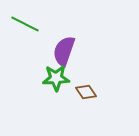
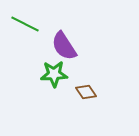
purple semicircle: moved 5 px up; rotated 52 degrees counterclockwise
green star: moved 2 px left, 4 px up
